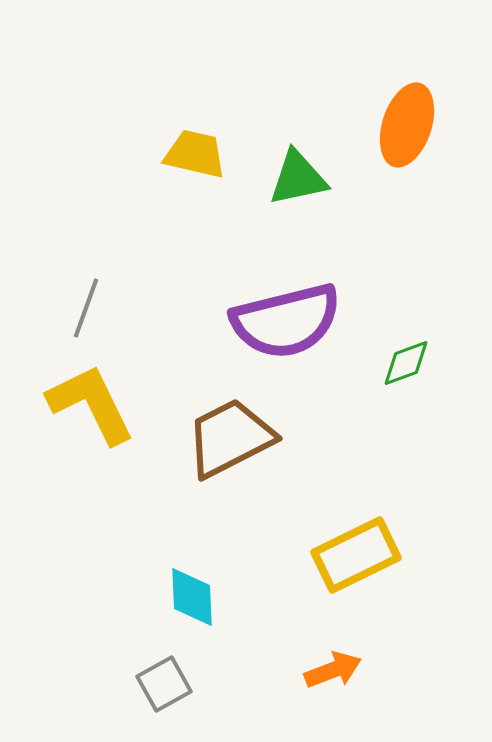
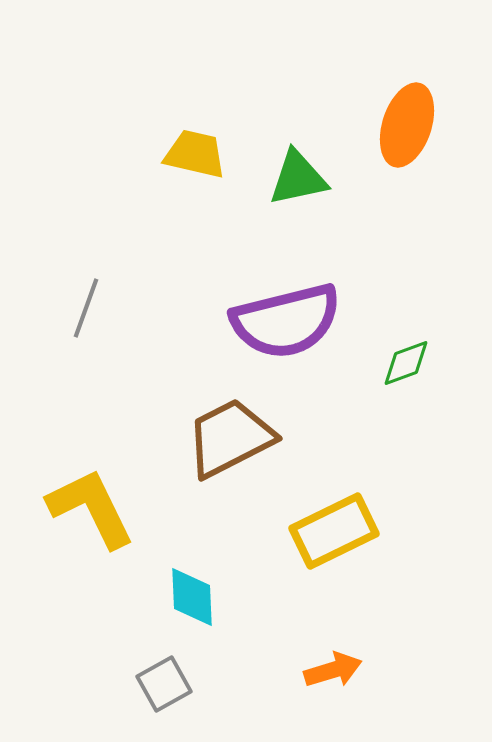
yellow L-shape: moved 104 px down
yellow rectangle: moved 22 px left, 24 px up
orange arrow: rotated 4 degrees clockwise
